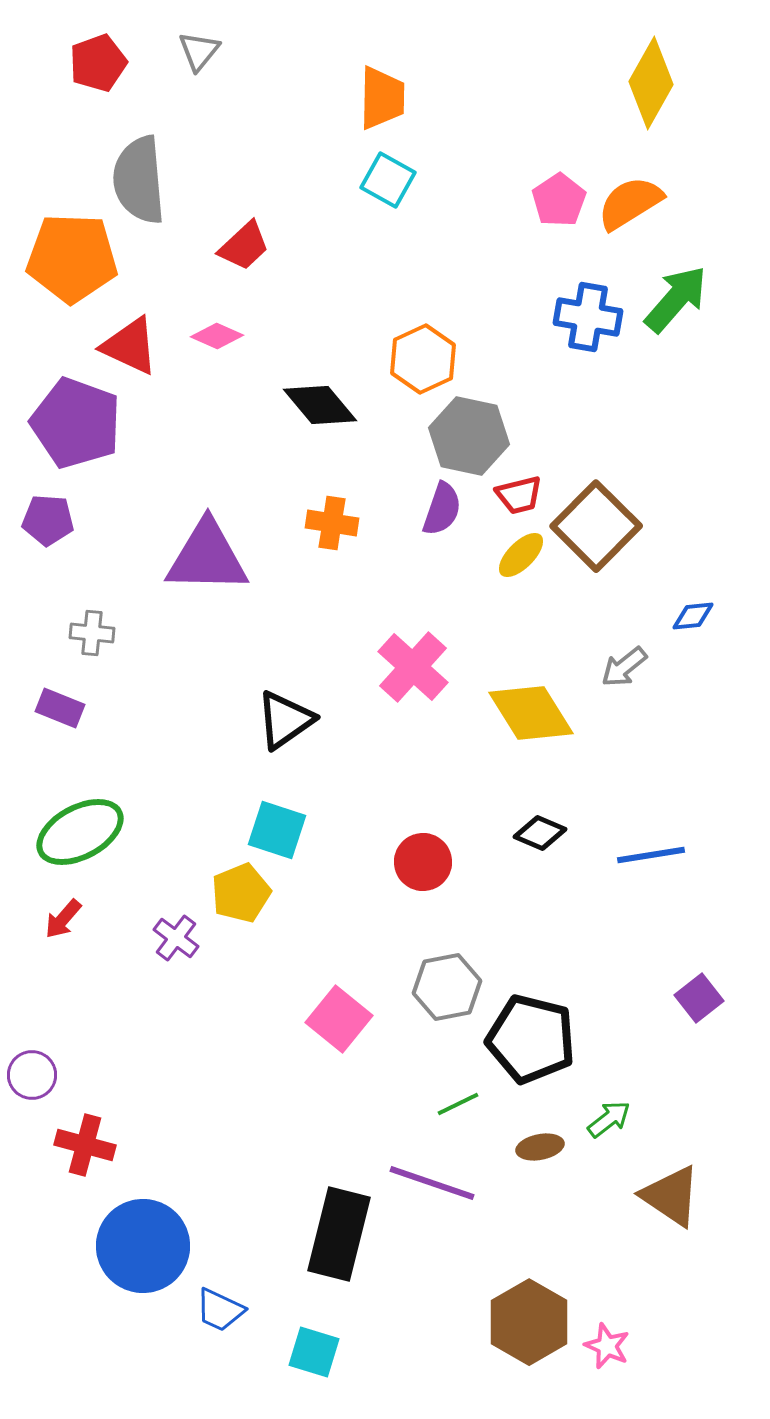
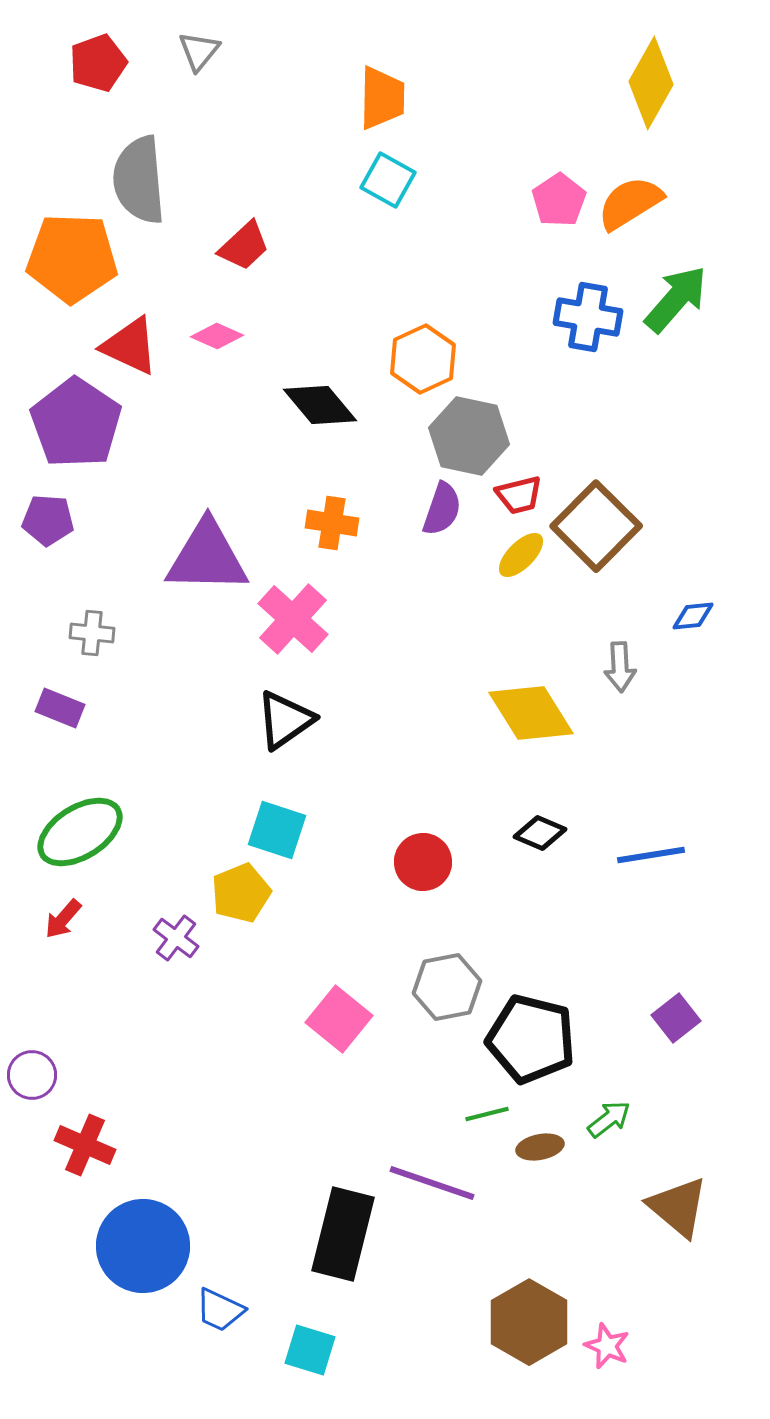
purple pentagon at (76, 423): rotated 14 degrees clockwise
pink cross at (413, 667): moved 120 px left, 48 px up
gray arrow at (624, 667): moved 4 px left; rotated 54 degrees counterclockwise
green ellipse at (80, 832): rotated 4 degrees counterclockwise
purple square at (699, 998): moved 23 px left, 20 px down
green line at (458, 1104): moved 29 px right, 10 px down; rotated 12 degrees clockwise
red cross at (85, 1145): rotated 8 degrees clockwise
brown triangle at (671, 1196): moved 7 px right, 11 px down; rotated 6 degrees clockwise
black rectangle at (339, 1234): moved 4 px right
cyan square at (314, 1352): moved 4 px left, 2 px up
